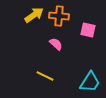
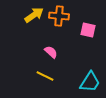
pink semicircle: moved 5 px left, 8 px down
